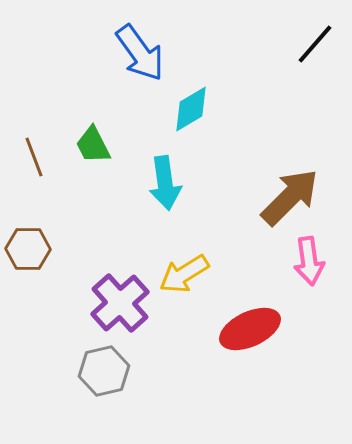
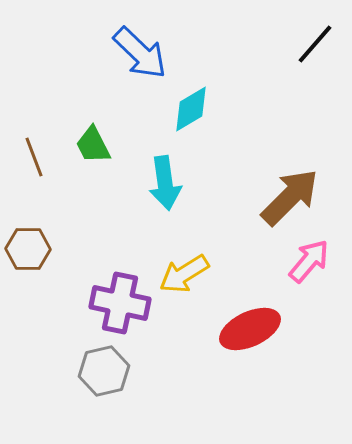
blue arrow: rotated 10 degrees counterclockwise
pink arrow: rotated 132 degrees counterclockwise
purple cross: rotated 36 degrees counterclockwise
